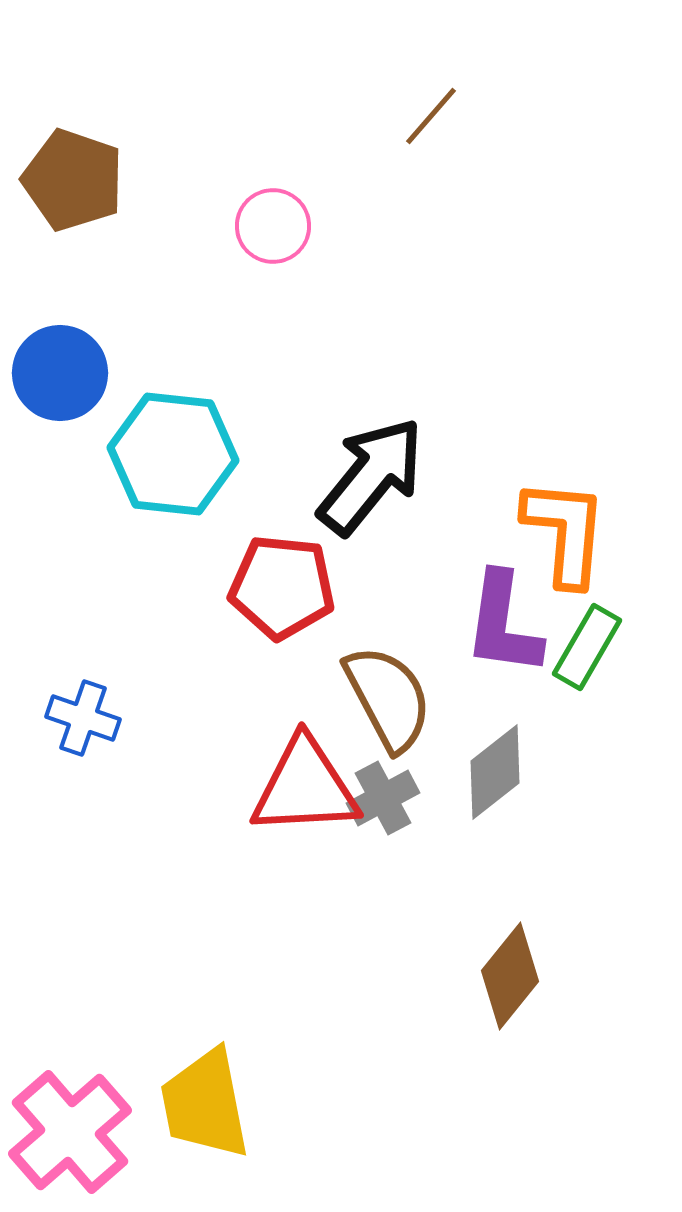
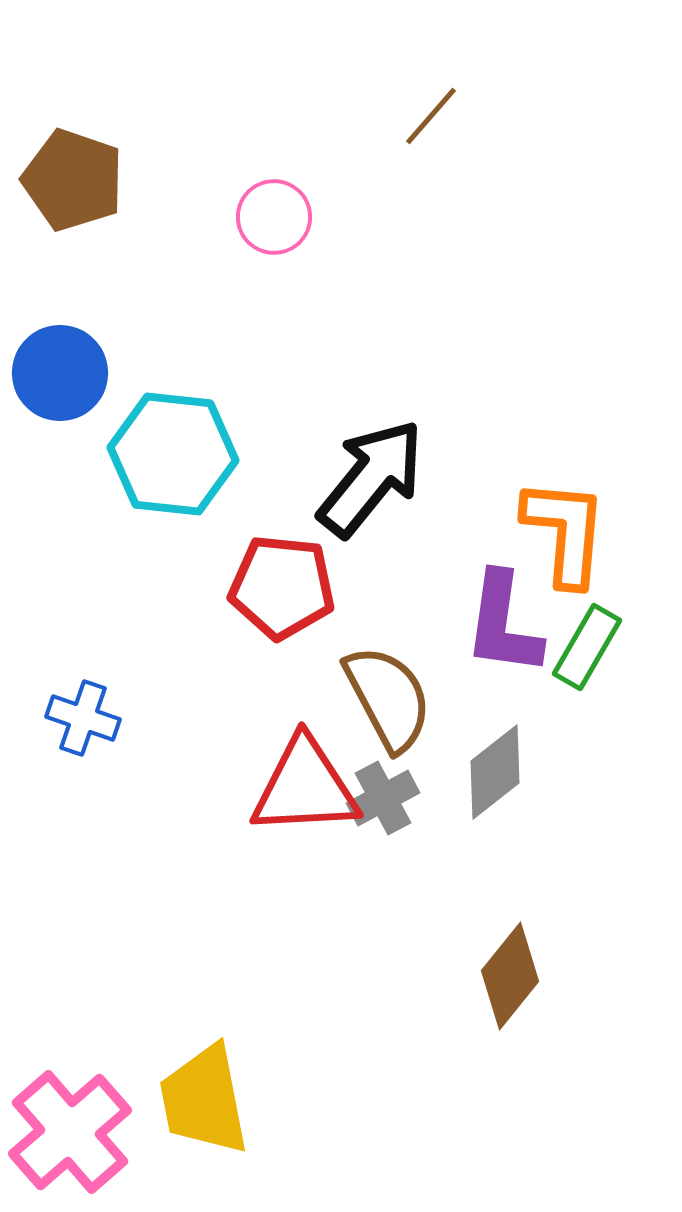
pink circle: moved 1 px right, 9 px up
black arrow: moved 2 px down
yellow trapezoid: moved 1 px left, 4 px up
